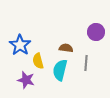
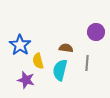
gray line: moved 1 px right
